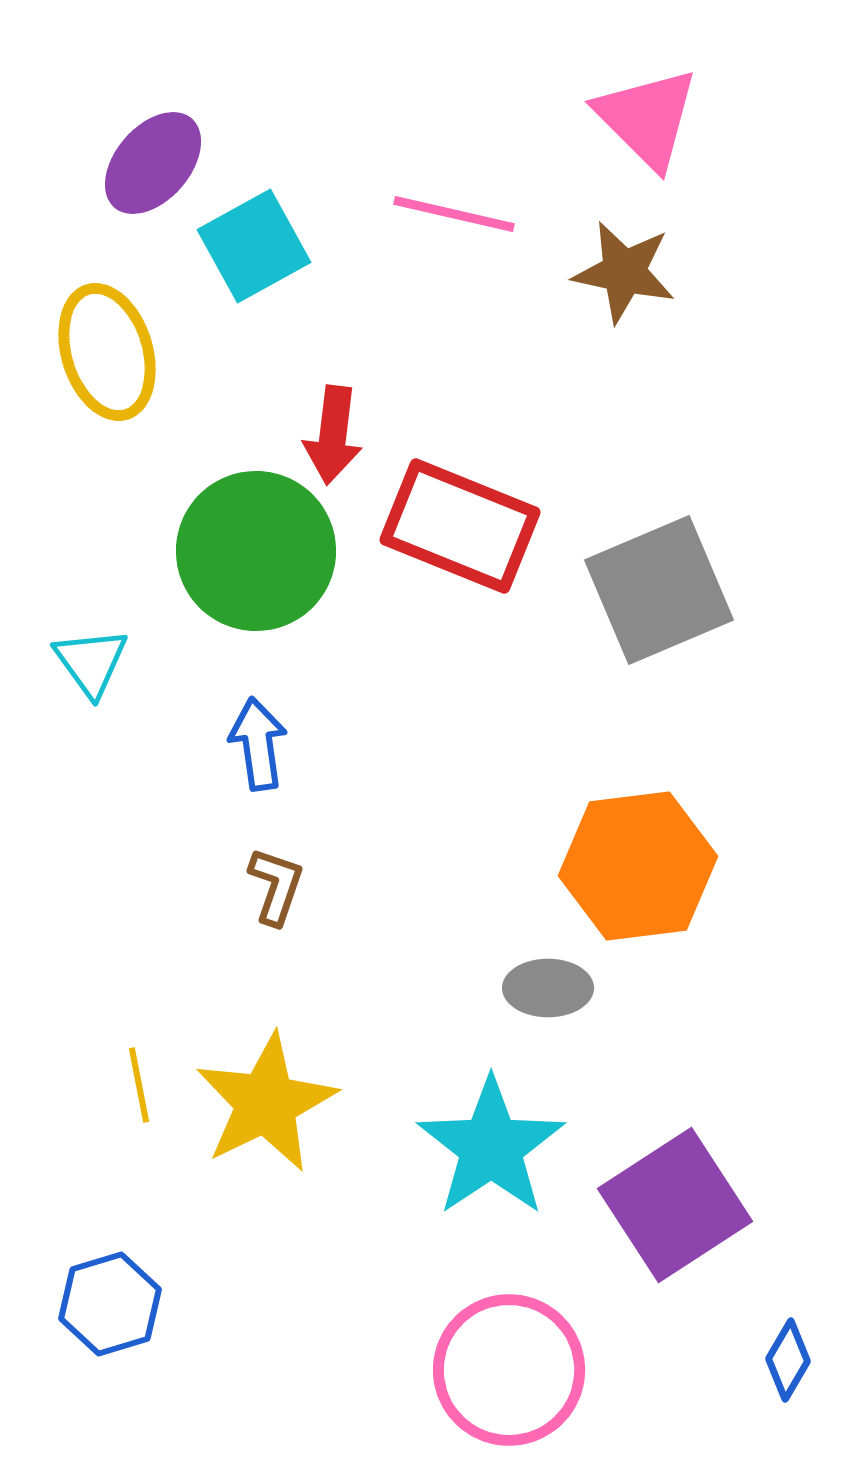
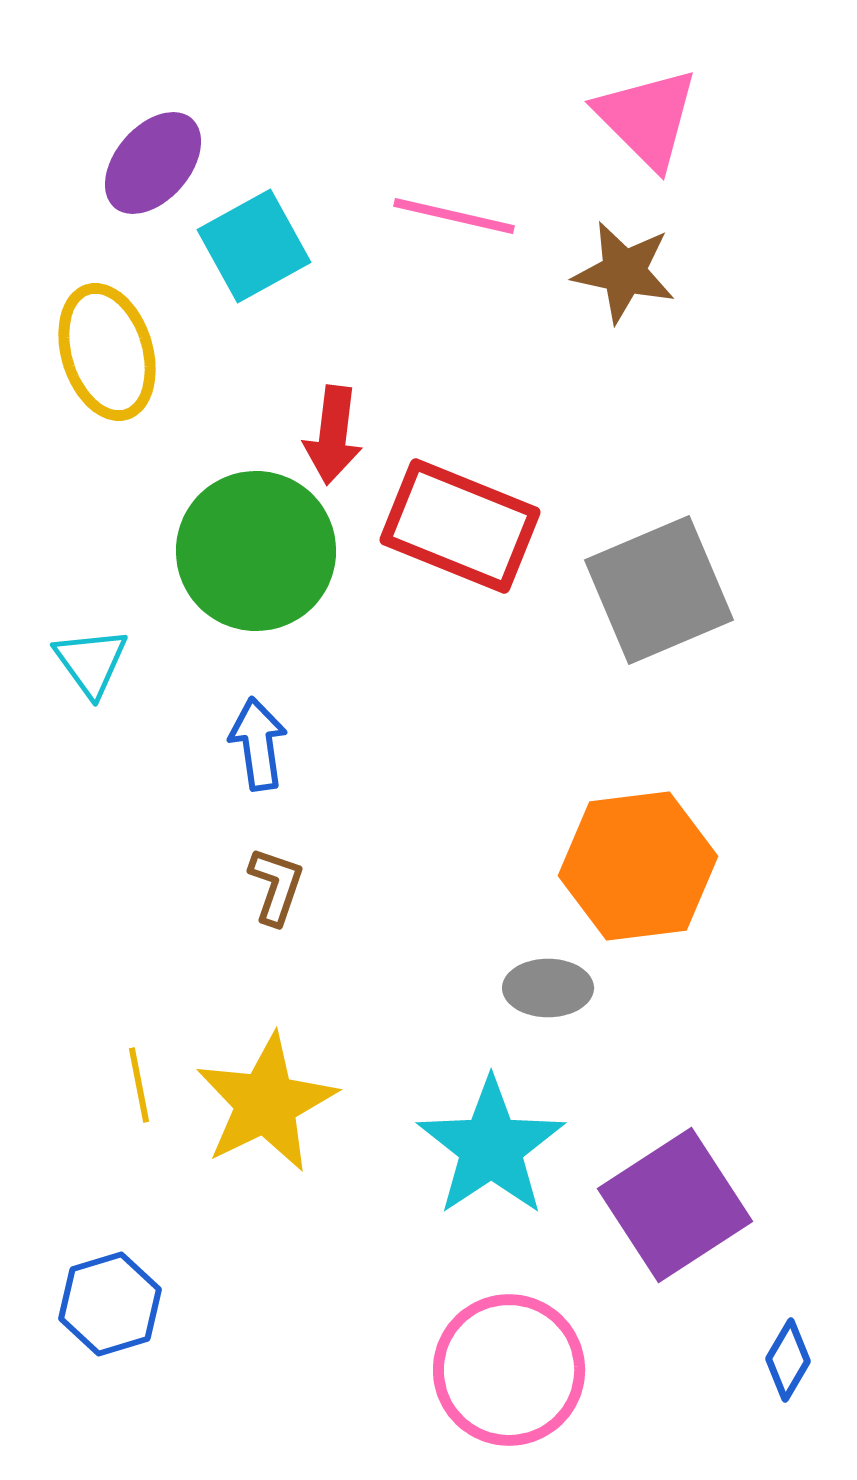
pink line: moved 2 px down
